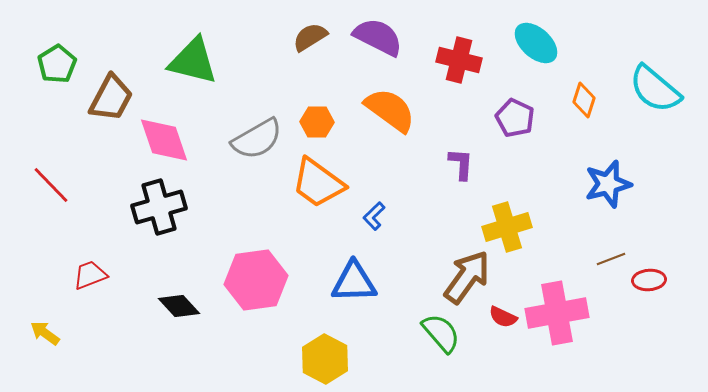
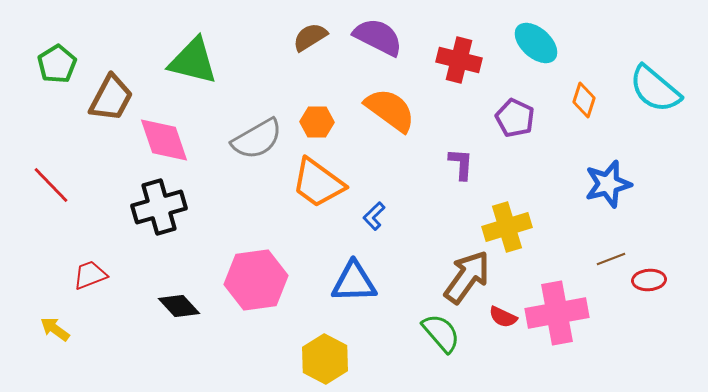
yellow arrow: moved 10 px right, 4 px up
